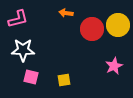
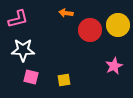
red circle: moved 2 px left, 1 px down
